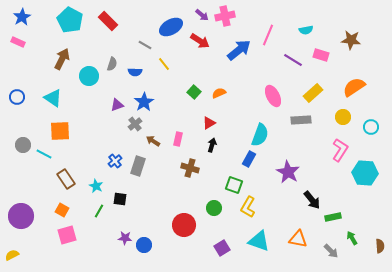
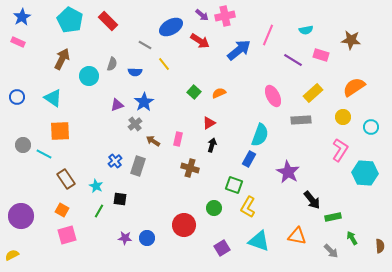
orange triangle at (298, 239): moved 1 px left, 3 px up
blue circle at (144, 245): moved 3 px right, 7 px up
